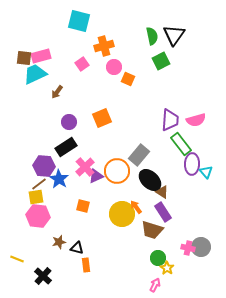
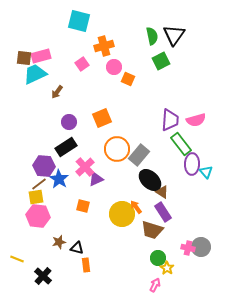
orange circle at (117, 171): moved 22 px up
purple triangle at (96, 176): moved 3 px down
